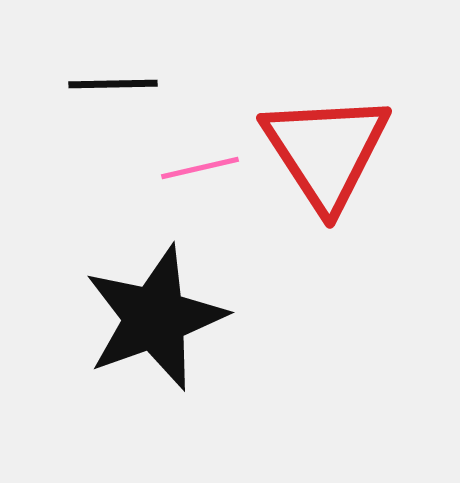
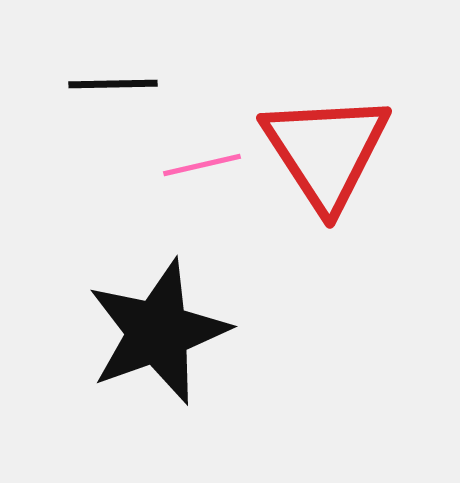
pink line: moved 2 px right, 3 px up
black star: moved 3 px right, 14 px down
